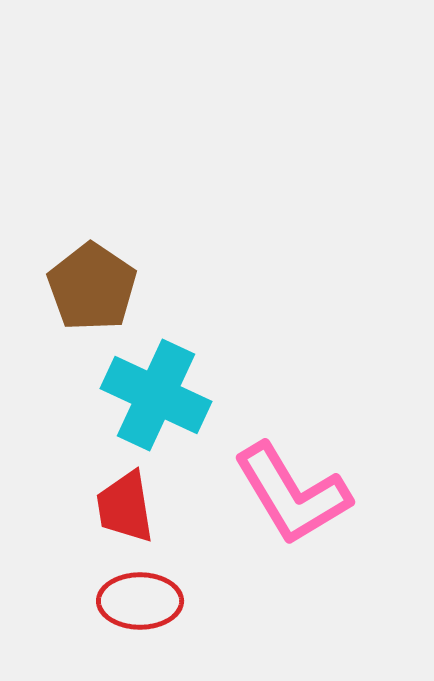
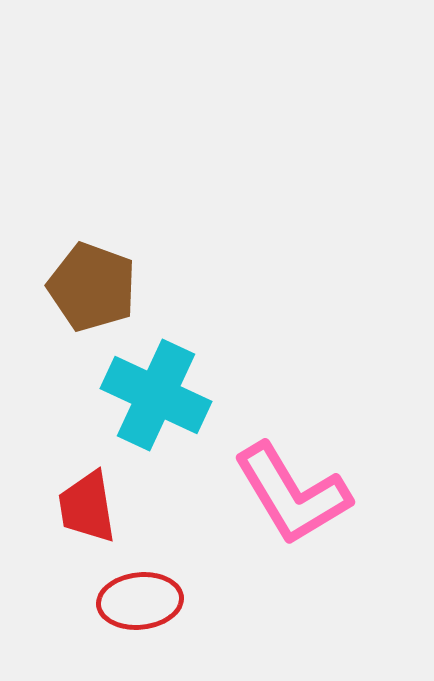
brown pentagon: rotated 14 degrees counterclockwise
red trapezoid: moved 38 px left
red ellipse: rotated 6 degrees counterclockwise
